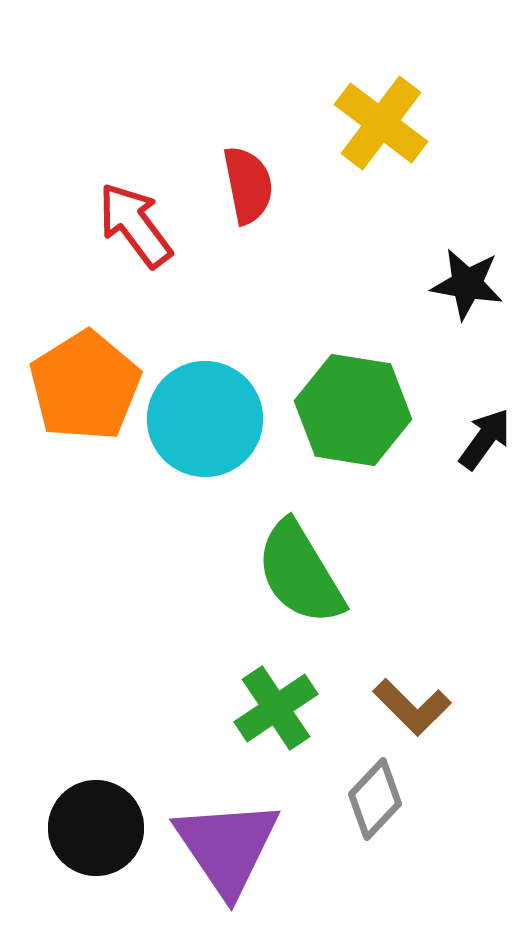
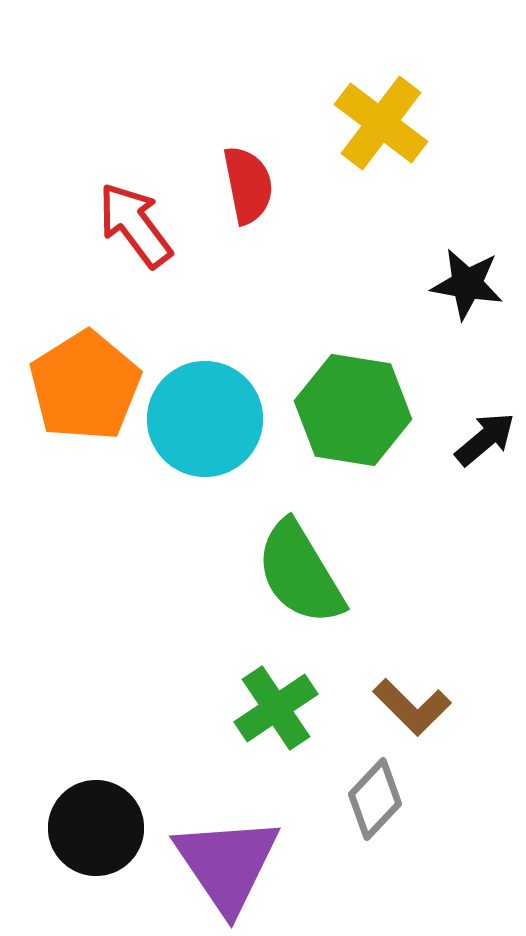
black arrow: rotated 14 degrees clockwise
purple triangle: moved 17 px down
